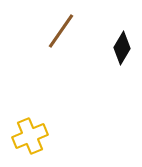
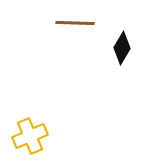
brown line: moved 14 px right, 8 px up; rotated 57 degrees clockwise
